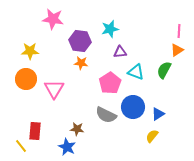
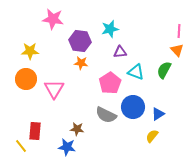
orange triangle: rotated 40 degrees counterclockwise
blue star: rotated 18 degrees counterclockwise
